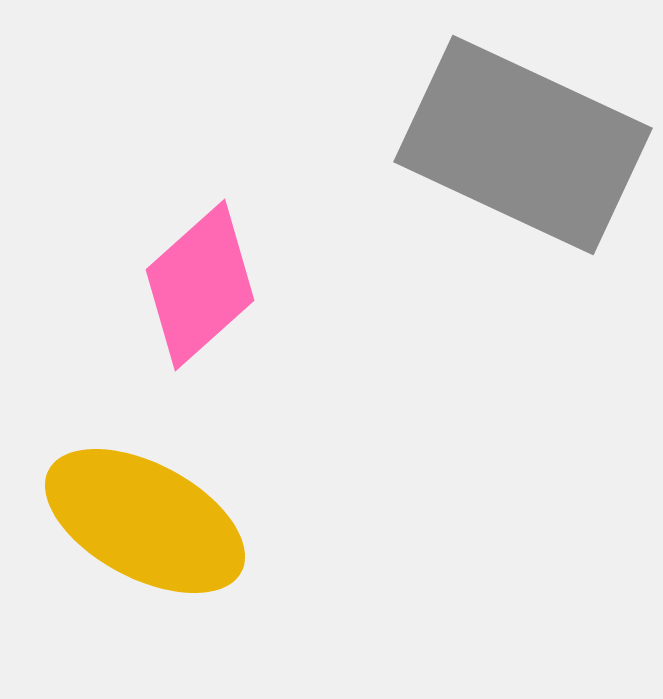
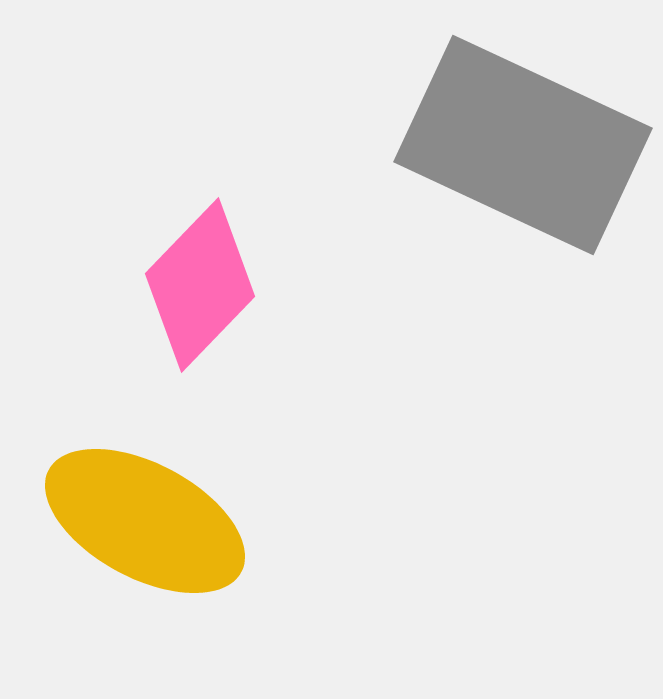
pink diamond: rotated 4 degrees counterclockwise
